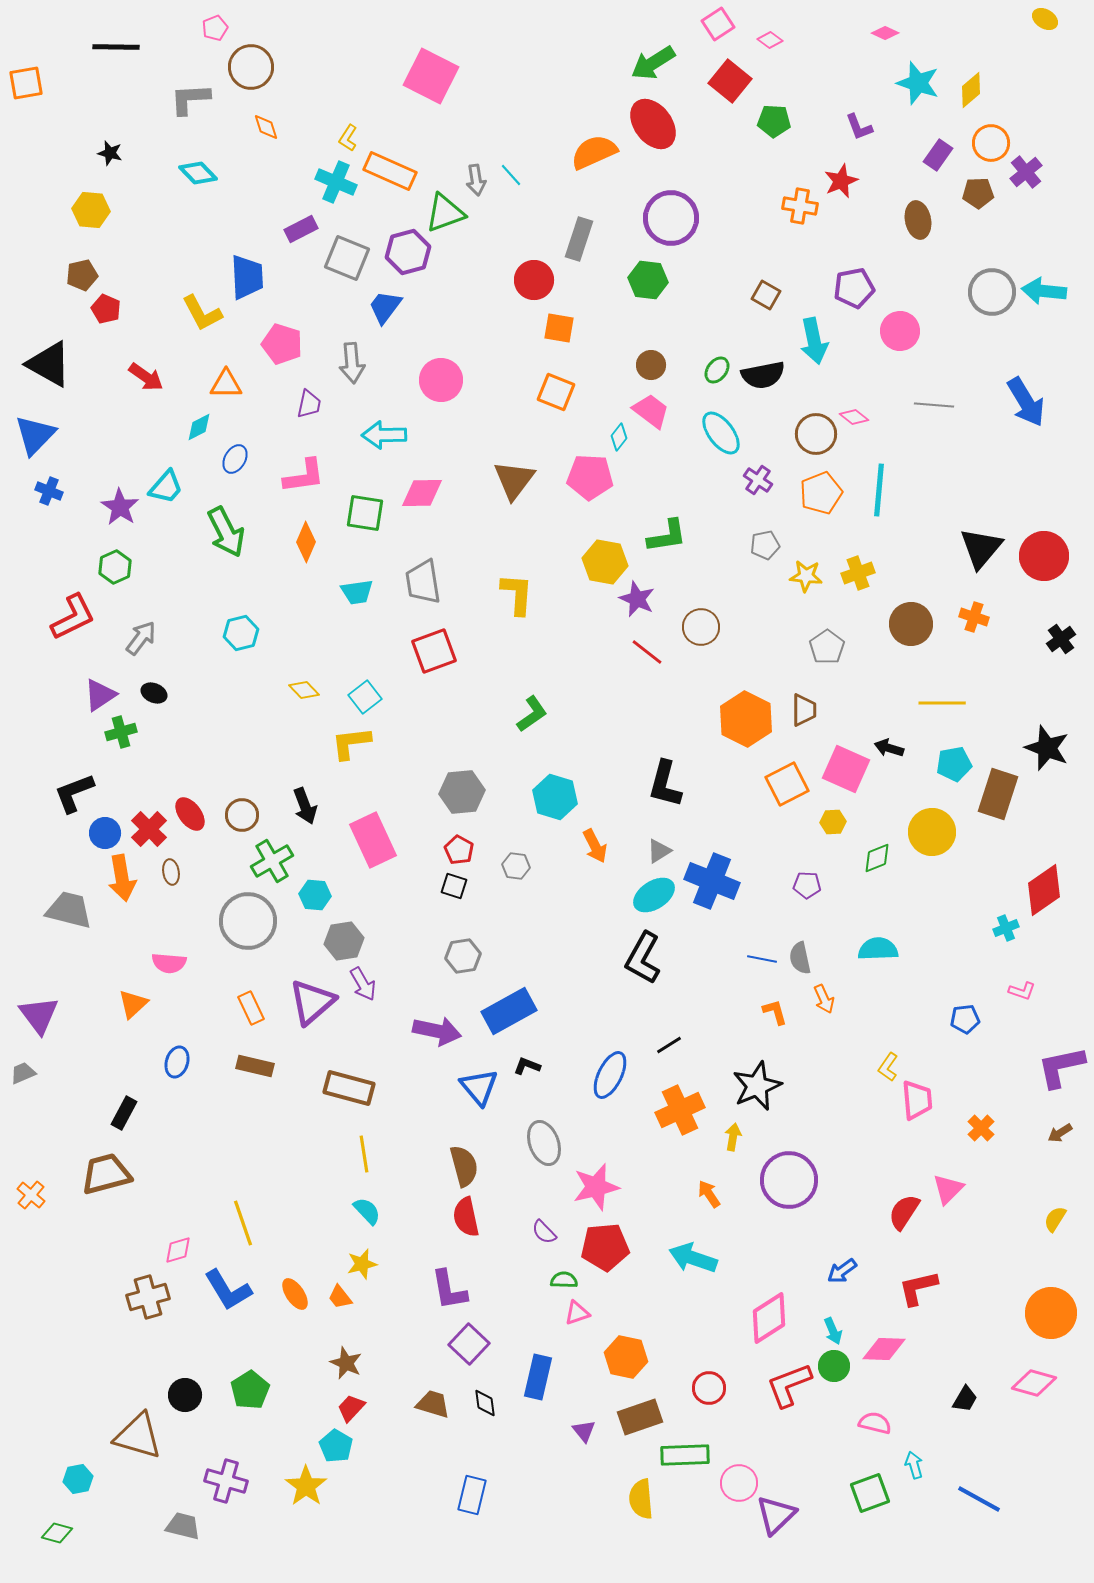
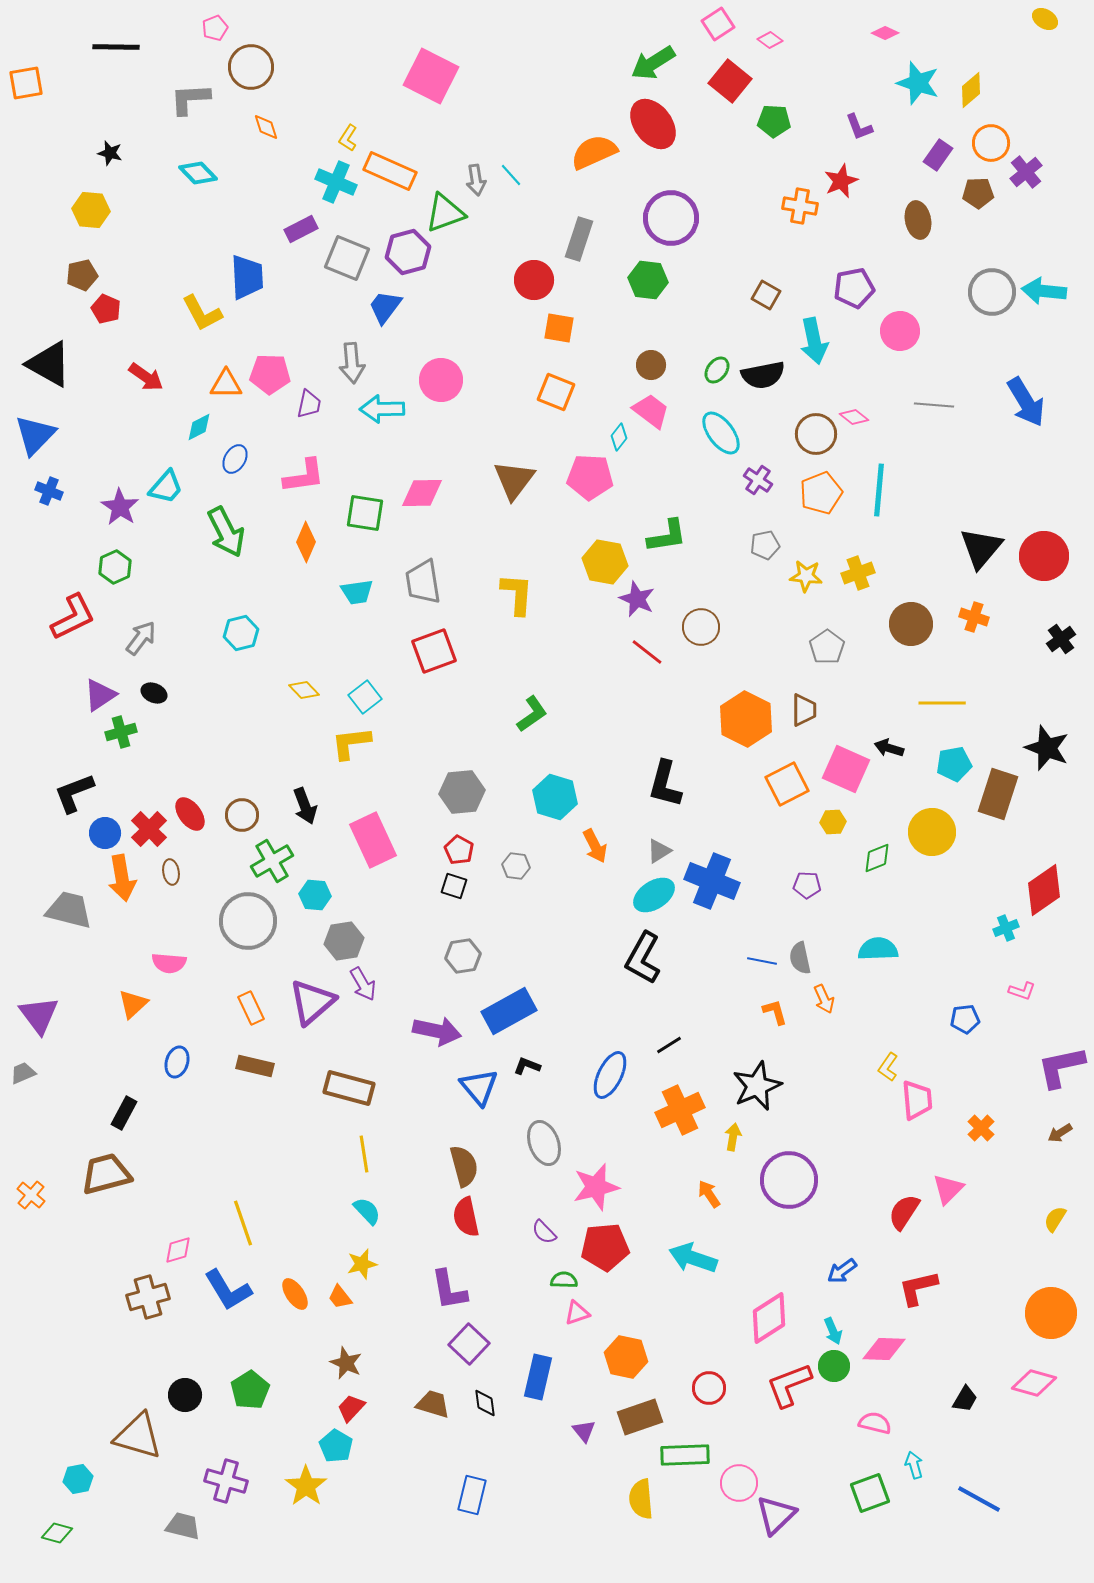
pink pentagon at (282, 344): moved 12 px left, 30 px down; rotated 15 degrees counterclockwise
cyan arrow at (384, 435): moved 2 px left, 26 px up
blue line at (762, 959): moved 2 px down
